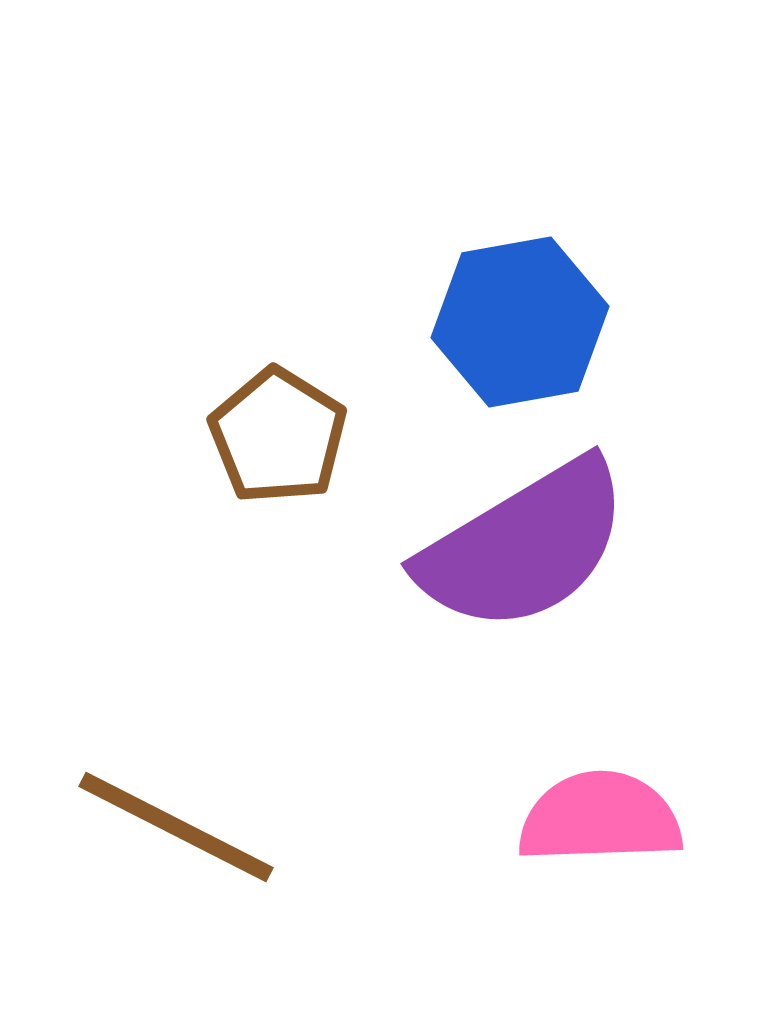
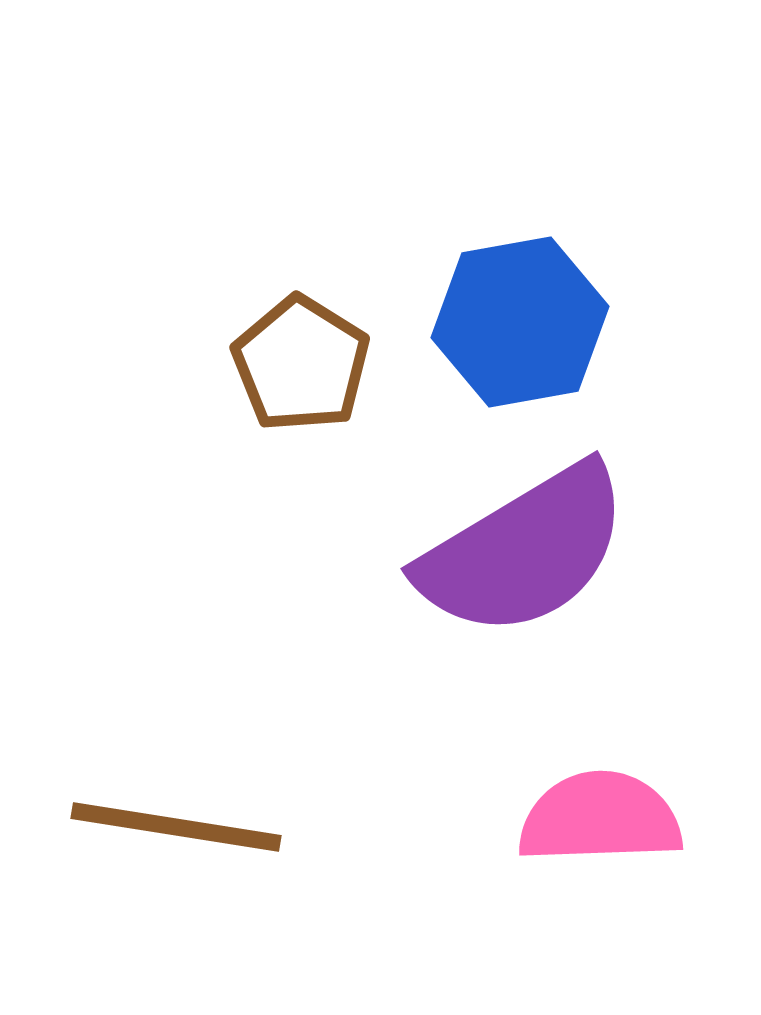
brown pentagon: moved 23 px right, 72 px up
purple semicircle: moved 5 px down
brown line: rotated 18 degrees counterclockwise
